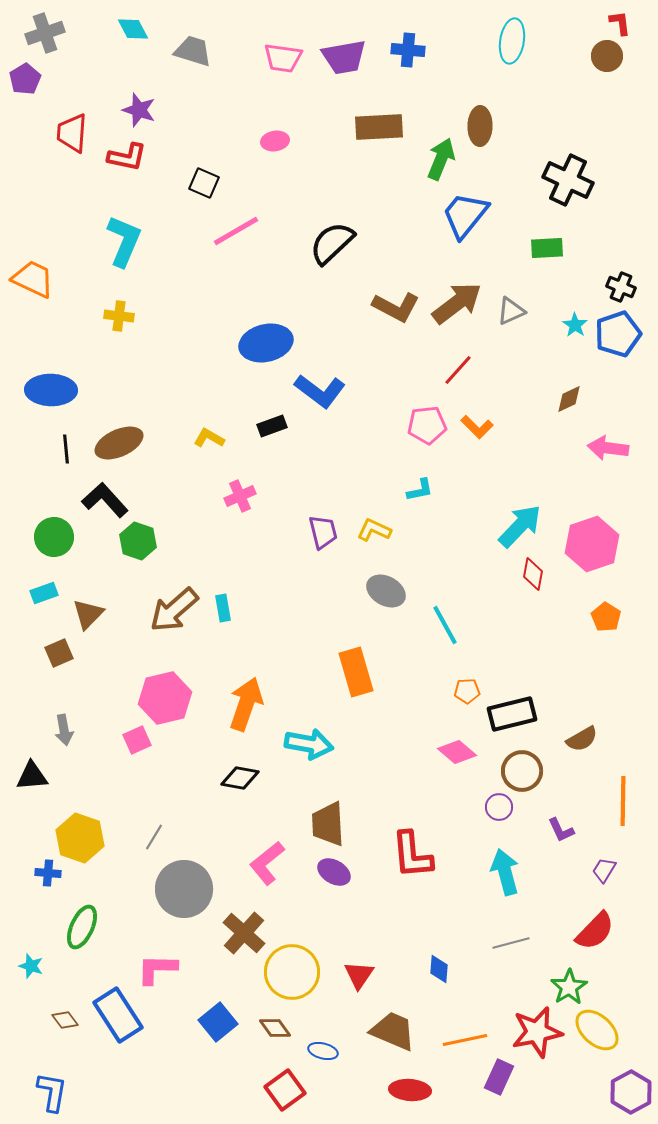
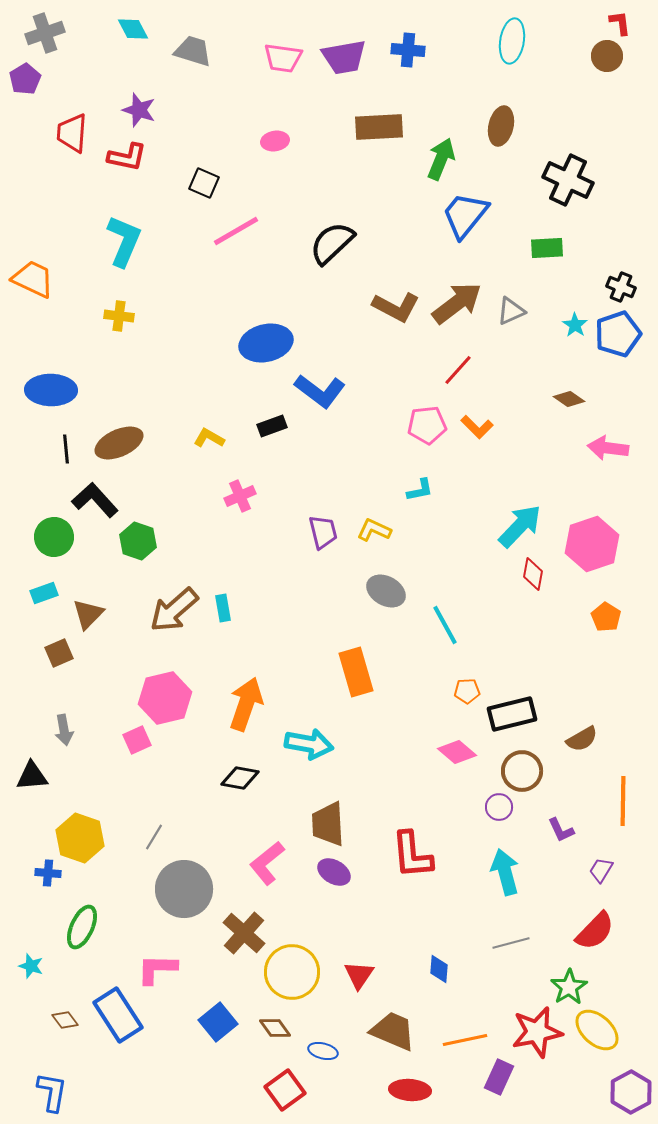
brown ellipse at (480, 126): moved 21 px right; rotated 12 degrees clockwise
brown diamond at (569, 399): rotated 60 degrees clockwise
black L-shape at (105, 500): moved 10 px left
purple trapezoid at (604, 870): moved 3 px left
